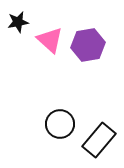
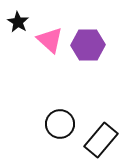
black star: rotated 30 degrees counterclockwise
purple hexagon: rotated 8 degrees clockwise
black rectangle: moved 2 px right
